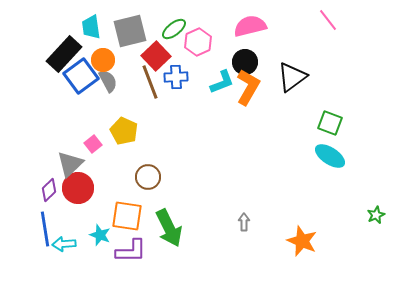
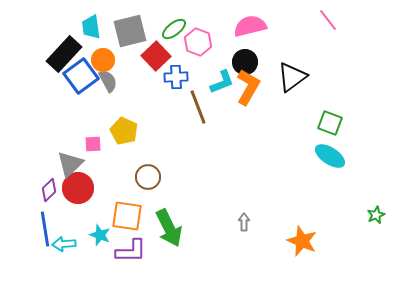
pink hexagon: rotated 16 degrees counterclockwise
brown line: moved 48 px right, 25 px down
pink square: rotated 36 degrees clockwise
